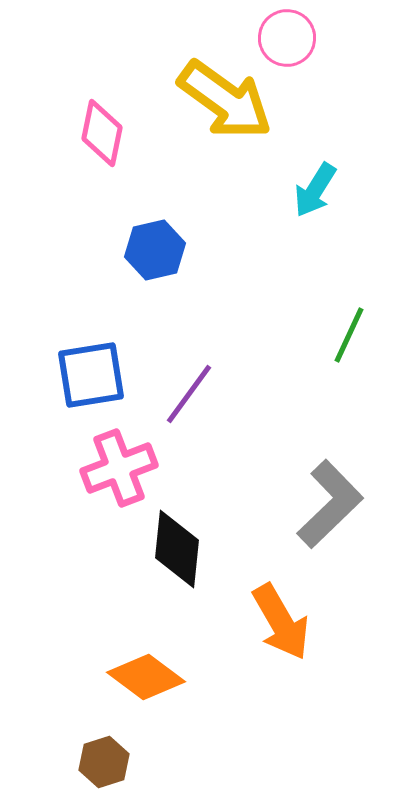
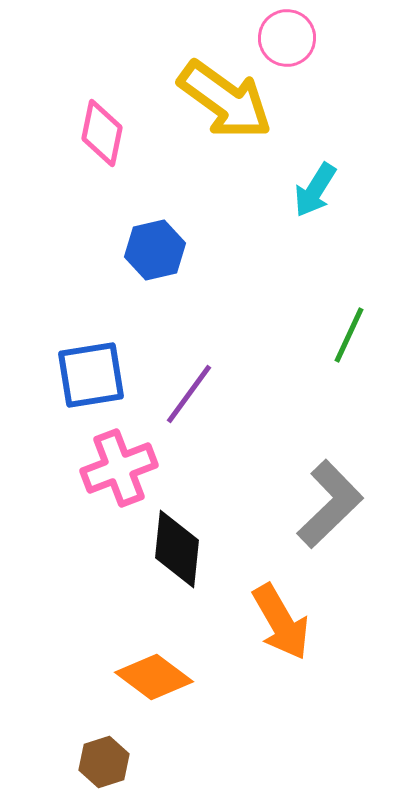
orange diamond: moved 8 px right
